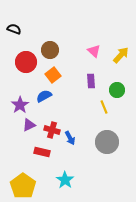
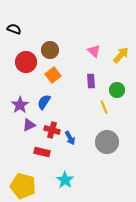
blue semicircle: moved 6 px down; rotated 28 degrees counterclockwise
yellow pentagon: rotated 20 degrees counterclockwise
